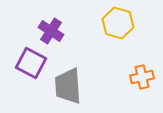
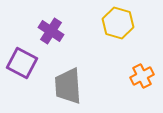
purple square: moved 9 px left
orange cross: moved 1 px up; rotated 15 degrees counterclockwise
